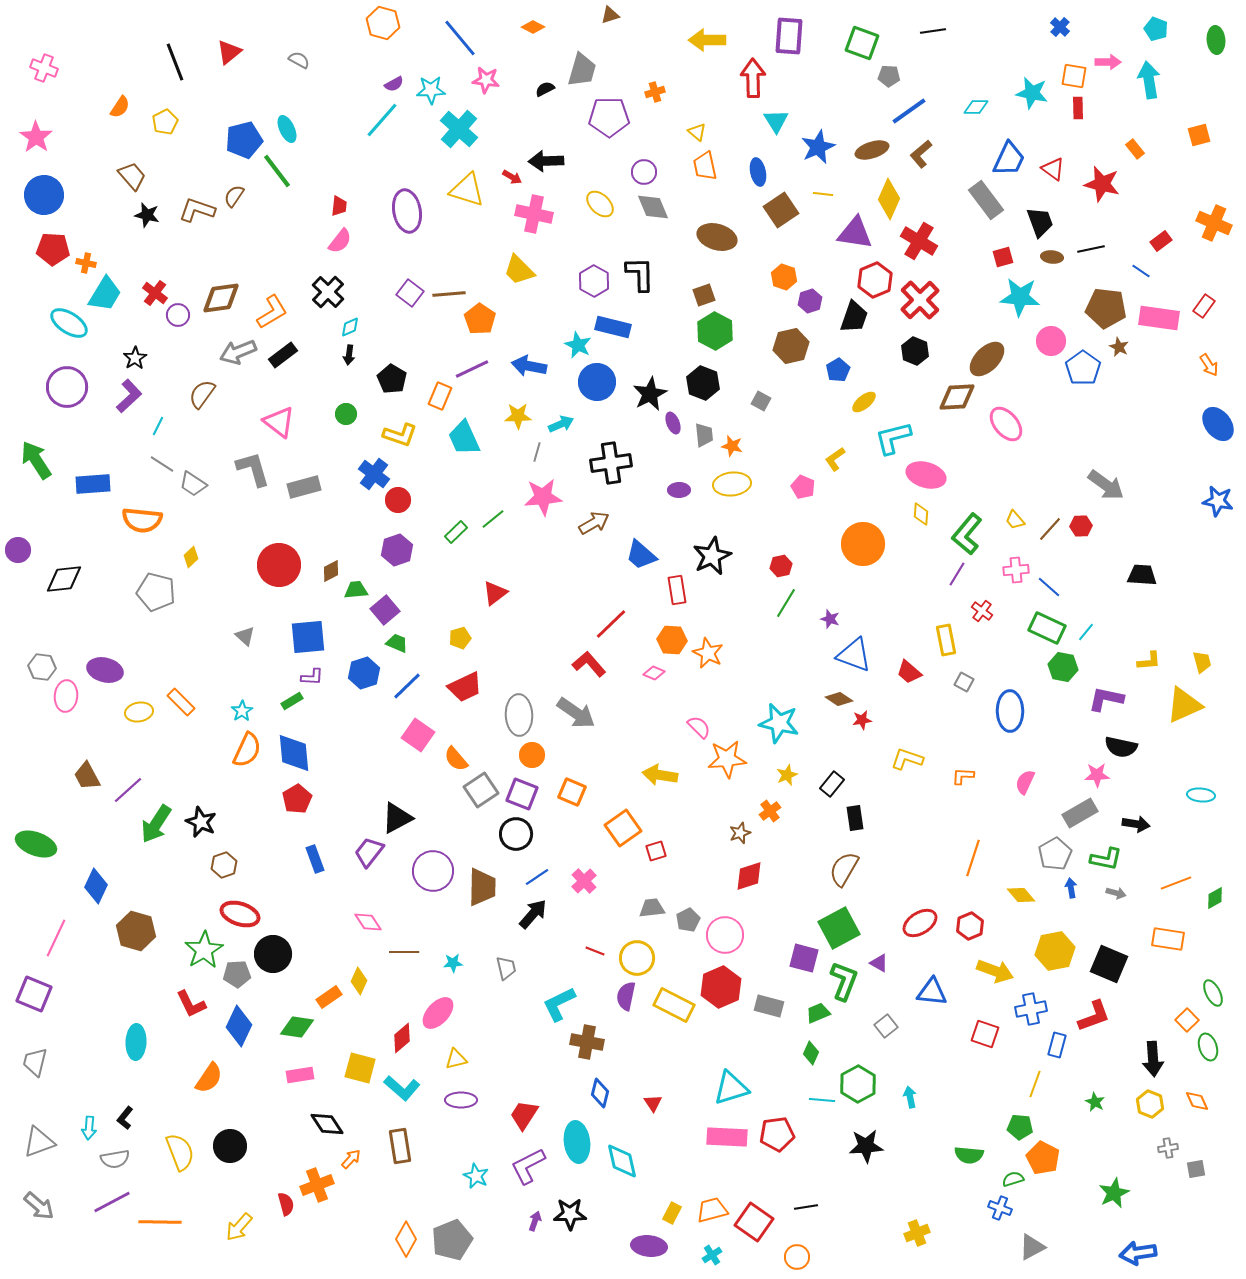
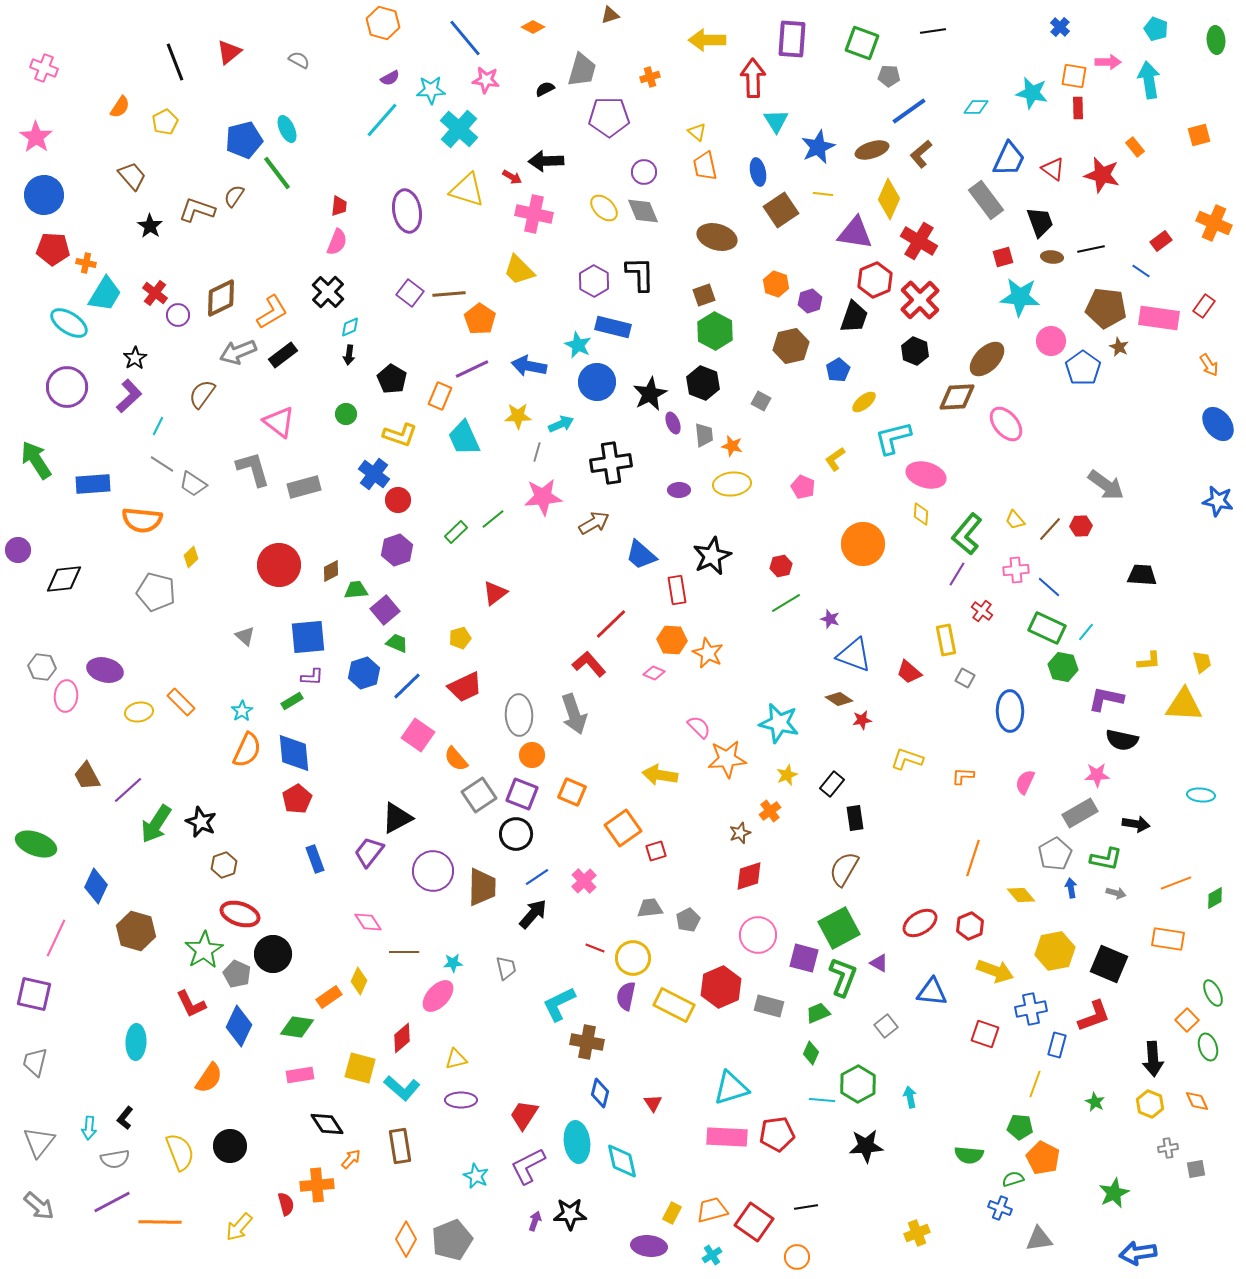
purple rectangle at (789, 36): moved 3 px right, 3 px down
blue line at (460, 38): moved 5 px right
purple semicircle at (394, 84): moved 4 px left, 6 px up
orange cross at (655, 92): moved 5 px left, 15 px up
orange rectangle at (1135, 149): moved 2 px up
green line at (277, 171): moved 2 px down
red star at (1102, 184): moved 9 px up
yellow ellipse at (600, 204): moved 4 px right, 4 px down
gray diamond at (653, 207): moved 10 px left, 4 px down
black star at (147, 215): moved 3 px right, 11 px down; rotated 20 degrees clockwise
pink semicircle at (340, 241): moved 3 px left, 1 px down; rotated 16 degrees counterclockwise
orange hexagon at (784, 277): moved 8 px left, 7 px down
brown diamond at (221, 298): rotated 18 degrees counterclockwise
green line at (786, 603): rotated 28 degrees clockwise
gray square at (964, 682): moved 1 px right, 4 px up
yellow triangle at (1184, 705): rotated 27 degrees clockwise
gray arrow at (576, 713): moved 2 px left, 1 px down; rotated 36 degrees clockwise
black semicircle at (1121, 747): moved 1 px right, 7 px up
gray square at (481, 790): moved 2 px left, 5 px down
gray trapezoid at (652, 908): moved 2 px left
pink circle at (725, 935): moved 33 px right
red line at (595, 951): moved 3 px up
yellow circle at (637, 958): moved 4 px left
gray pentagon at (237, 974): rotated 28 degrees clockwise
green L-shape at (844, 981): moved 1 px left, 4 px up
purple square at (34, 994): rotated 9 degrees counterclockwise
pink ellipse at (438, 1013): moved 17 px up
gray triangle at (39, 1142): rotated 32 degrees counterclockwise
orange cross at (317, 1185): rotated 16 degrees clockwise
gray triangle at (1032, 1247): moved 7 px right, 8 px up; rotated 20 degrees clockwise
